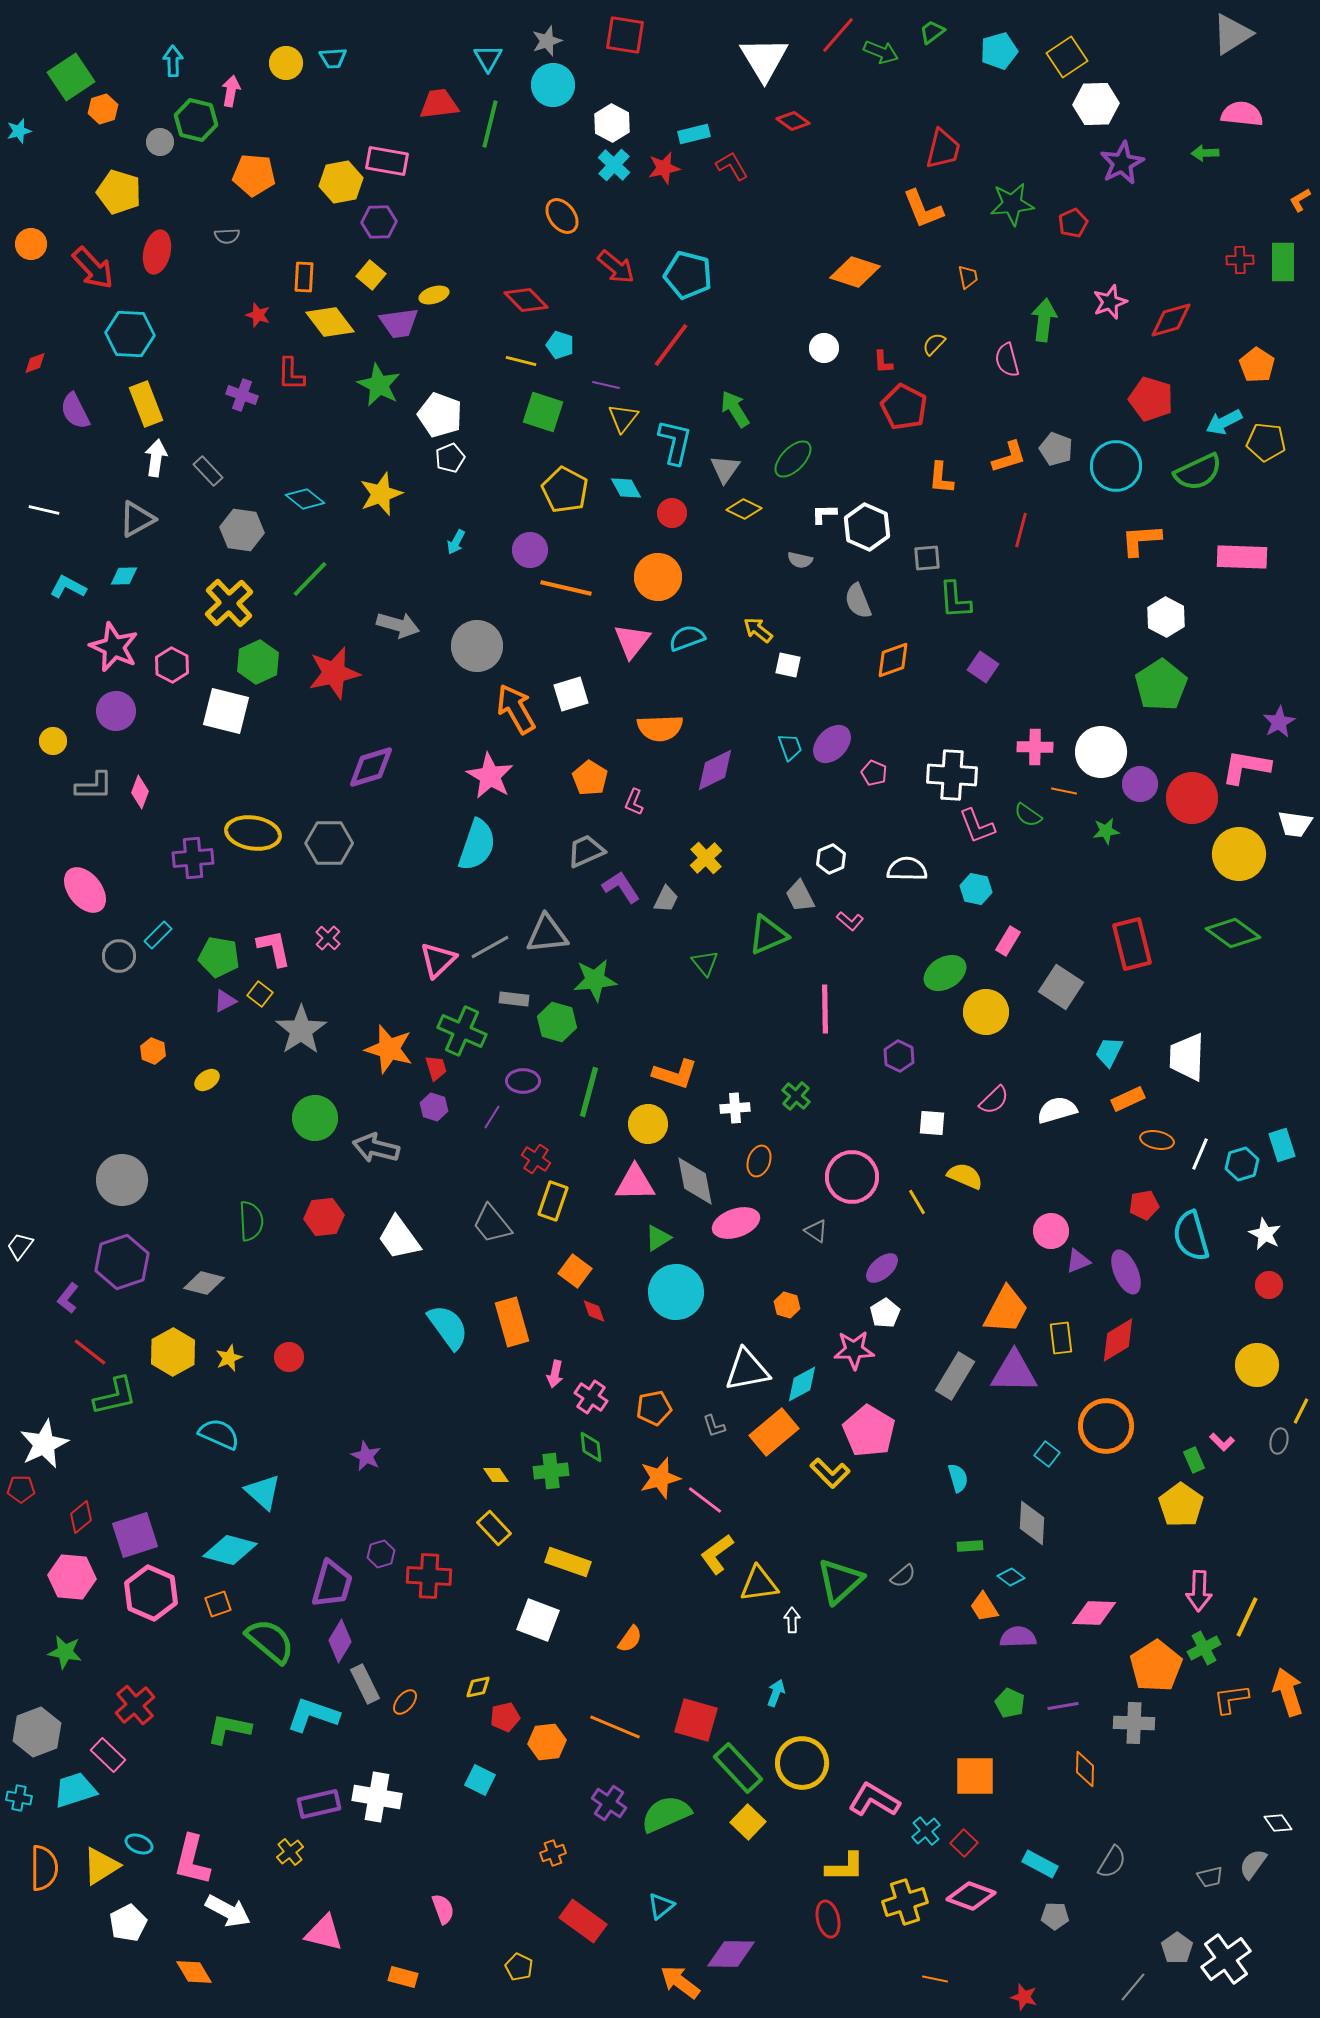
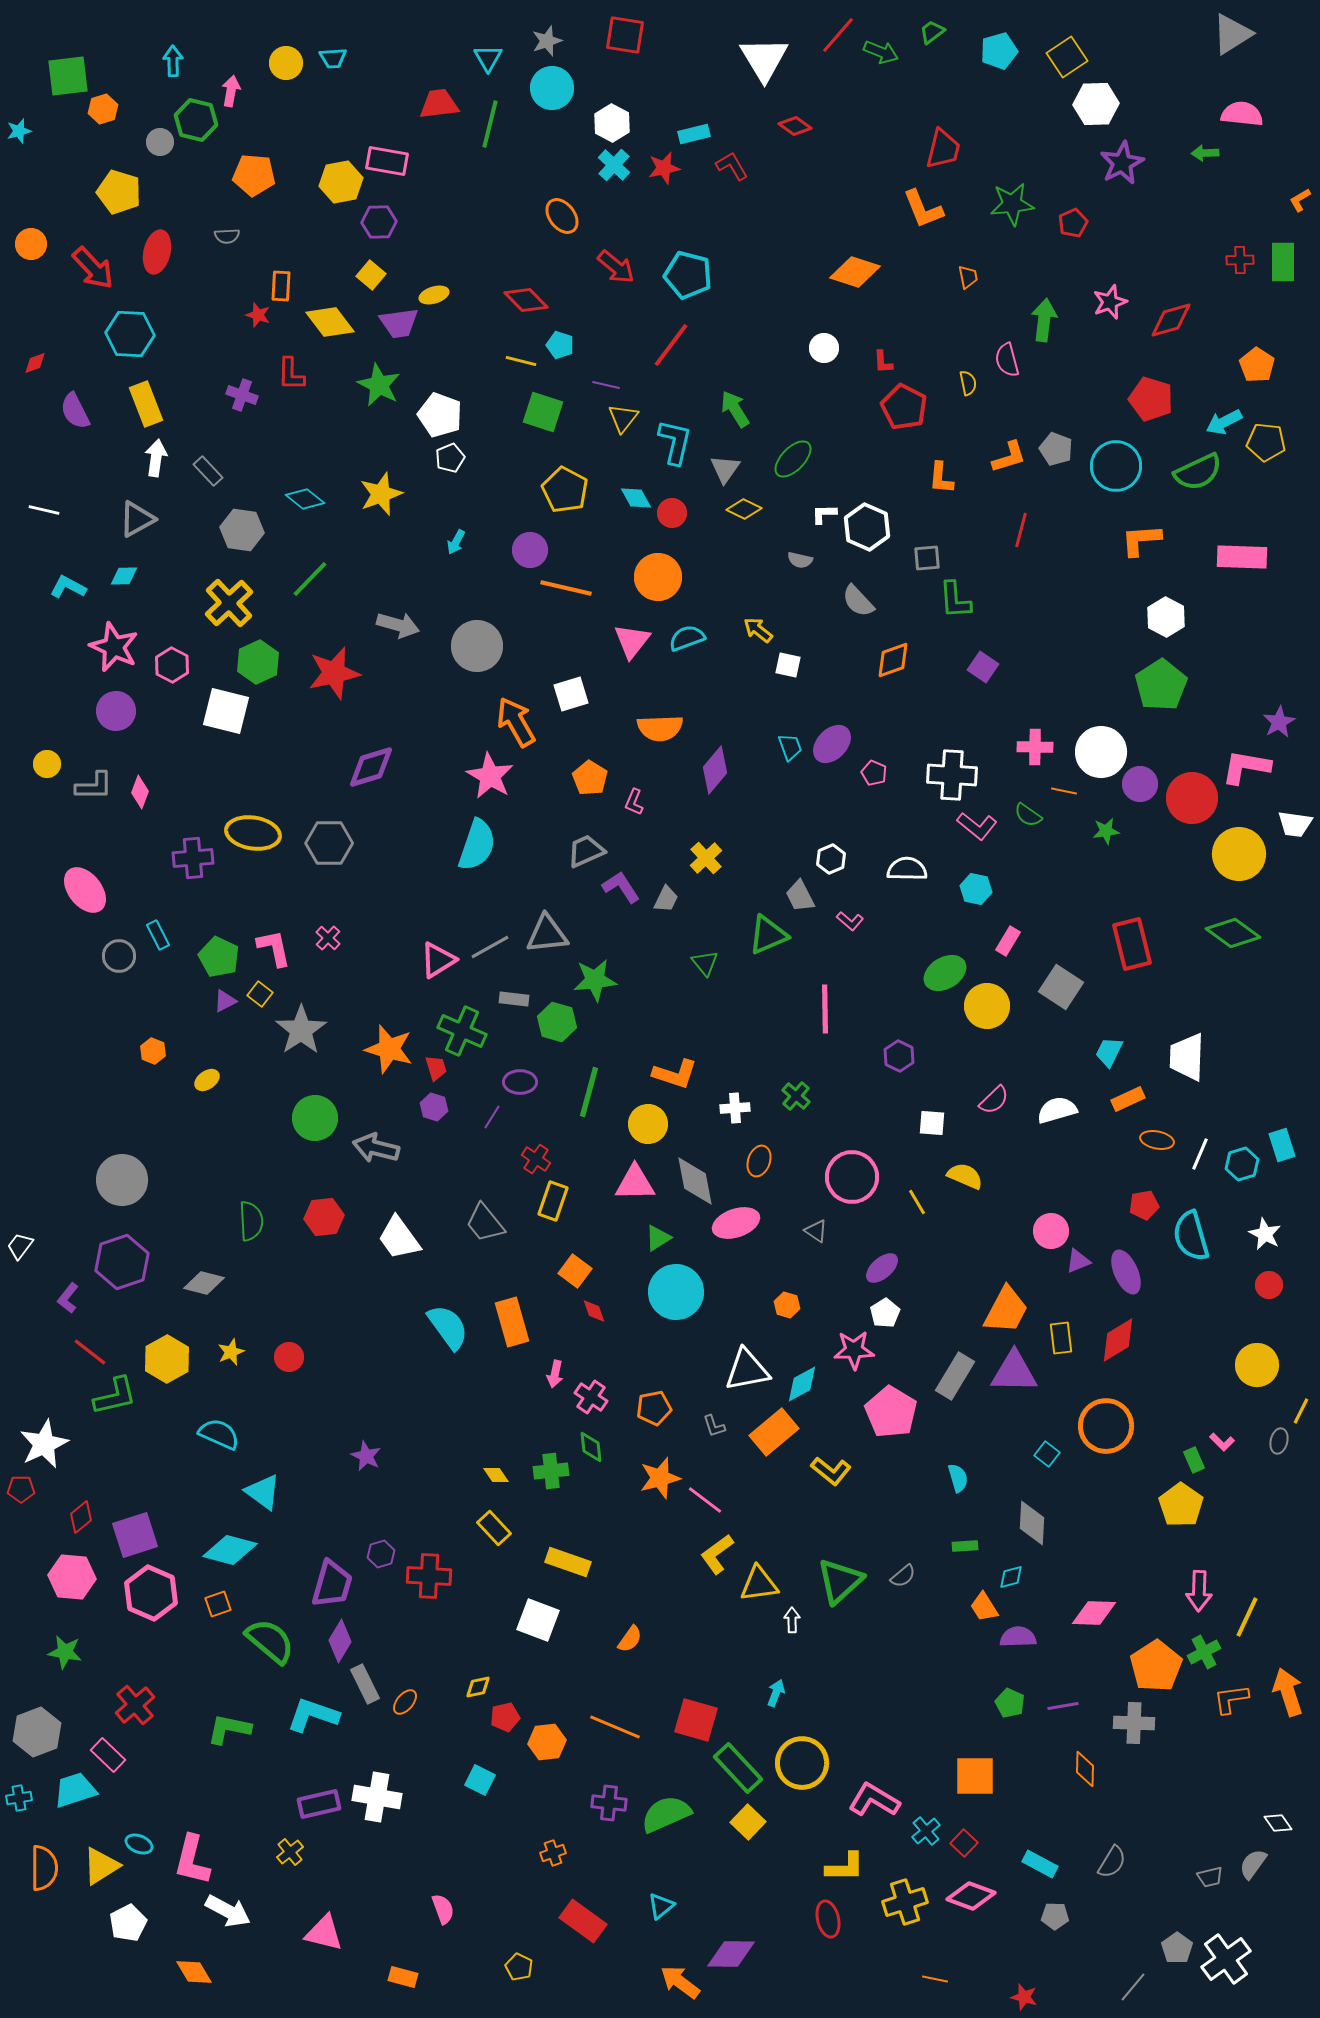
green square at (71, 77): moved 3 px left, 1 px up; rotated 27 degrees clockwise
cyan circle at (553, 85): moved 1 px left, 3 px down
red diamond at (793, 121): moved 2 px right, 5 px down
orange rectangle at (304, 277): moved 23 px left, 9 px down
yellow semicircle at (934, 344): moved 34 px right, 39 px down; rotated 125 degrees clockwise
cyan diamond at (626, 488): moved 10 px right, 10 px down
gray semicircle at (858, 601): rotated 21 degrees counterclockwise
orange arrow at (516, 709): moved 13 px down
yellow circle at (53, 741): moved 6 px left, 23 px down
purple diamond at (715, 770): rotated 24 degrees counterclockwise
pink L-shape at (977, 826): rotated 30 degrees counterclockwise
cyan rectangle at (158, 935): rotated 72 degrees counterclockwise
green pentagon at (219, 957): rotated 15 degrees clockwise
pink triangle at (438, 960): rotated 12 degrees clockwise
yellow circle at (986, 1012): moved 1 px right, 6 px up
purple ellipse at (523, 1081): moved 3 px left, 1 px down
gray trapezoid at (492, 1224): moved 7 px left, 1 px up
yellow hexagon at (173, 1352): moved 6 px left, 7 px down
yellow star at (229, 1358): moved 2 px right, 6 px up
pink pentagon at (869, 1431): moved 22 px right, 19 px up
yellow L-shape at (830, 1473): moved 1 px right, 2 px up; rotated 6 degrees counterclockwise
cyan triangle at (263, 1492): rotated 6 degrees counterclockwise
green rectangle at (970, 1546): moved 5 px left
cyan diamond at (1011, 1577): rotated 52 degrees counterclockwise
green cross at (1204, 1648): moved 4 px down
cyan cross at (19, 1798): rotated 20 degrees counterclockwise
purple cross at (609, 1803): rotated 28 degrees counterclockwise
